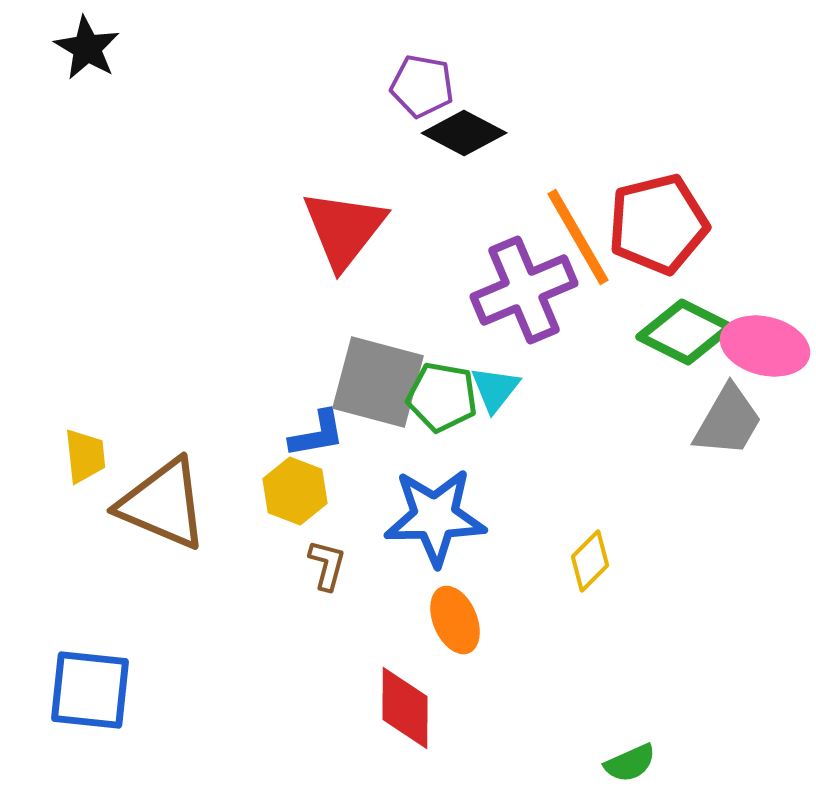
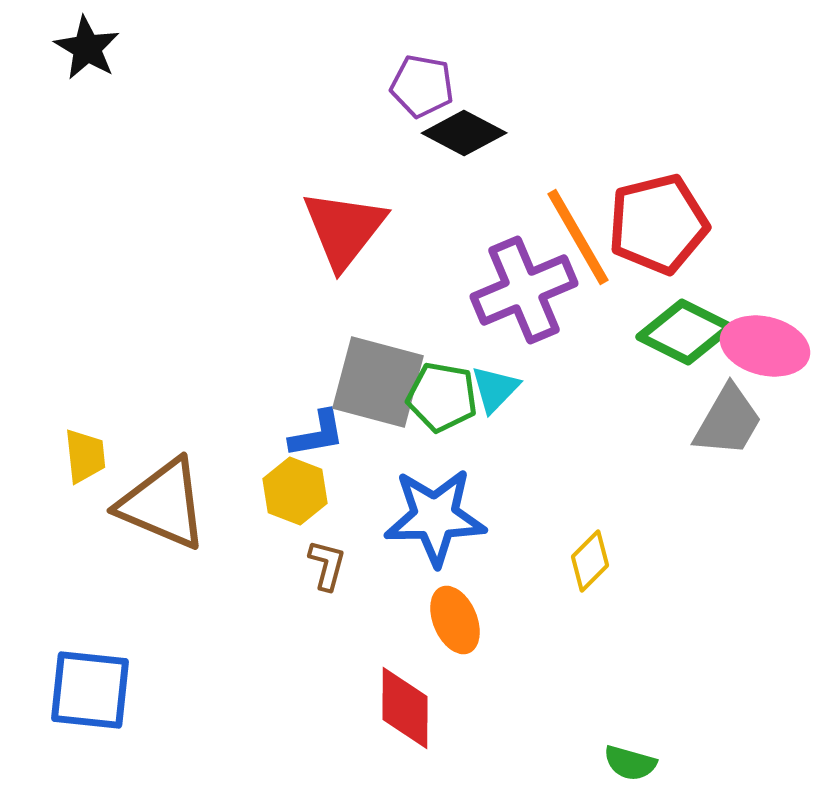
cyan triangle: rotated 6 degrees clockwise
green semicircle: rotated 40 degrees clockwise
